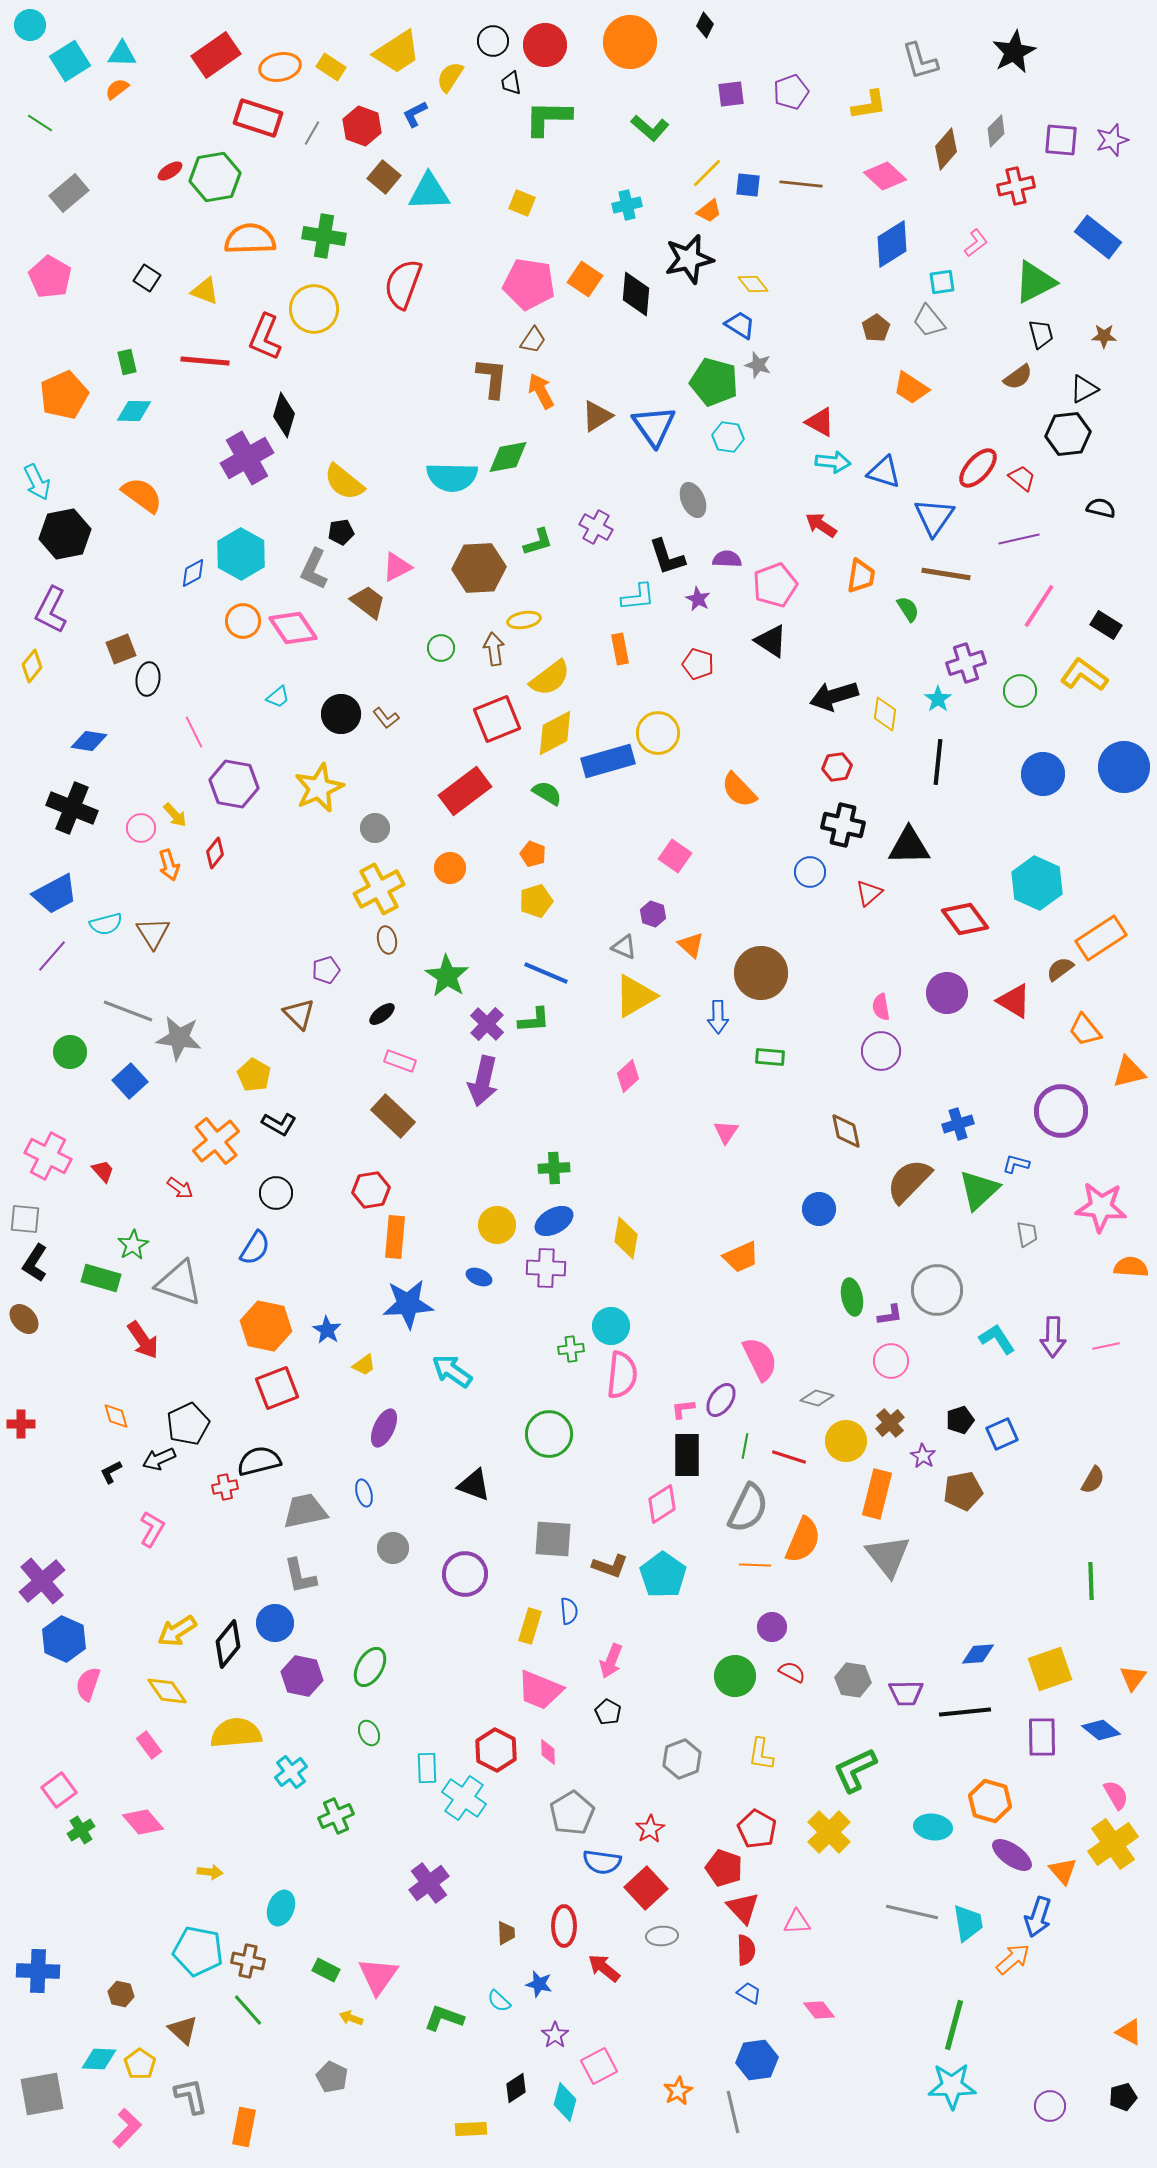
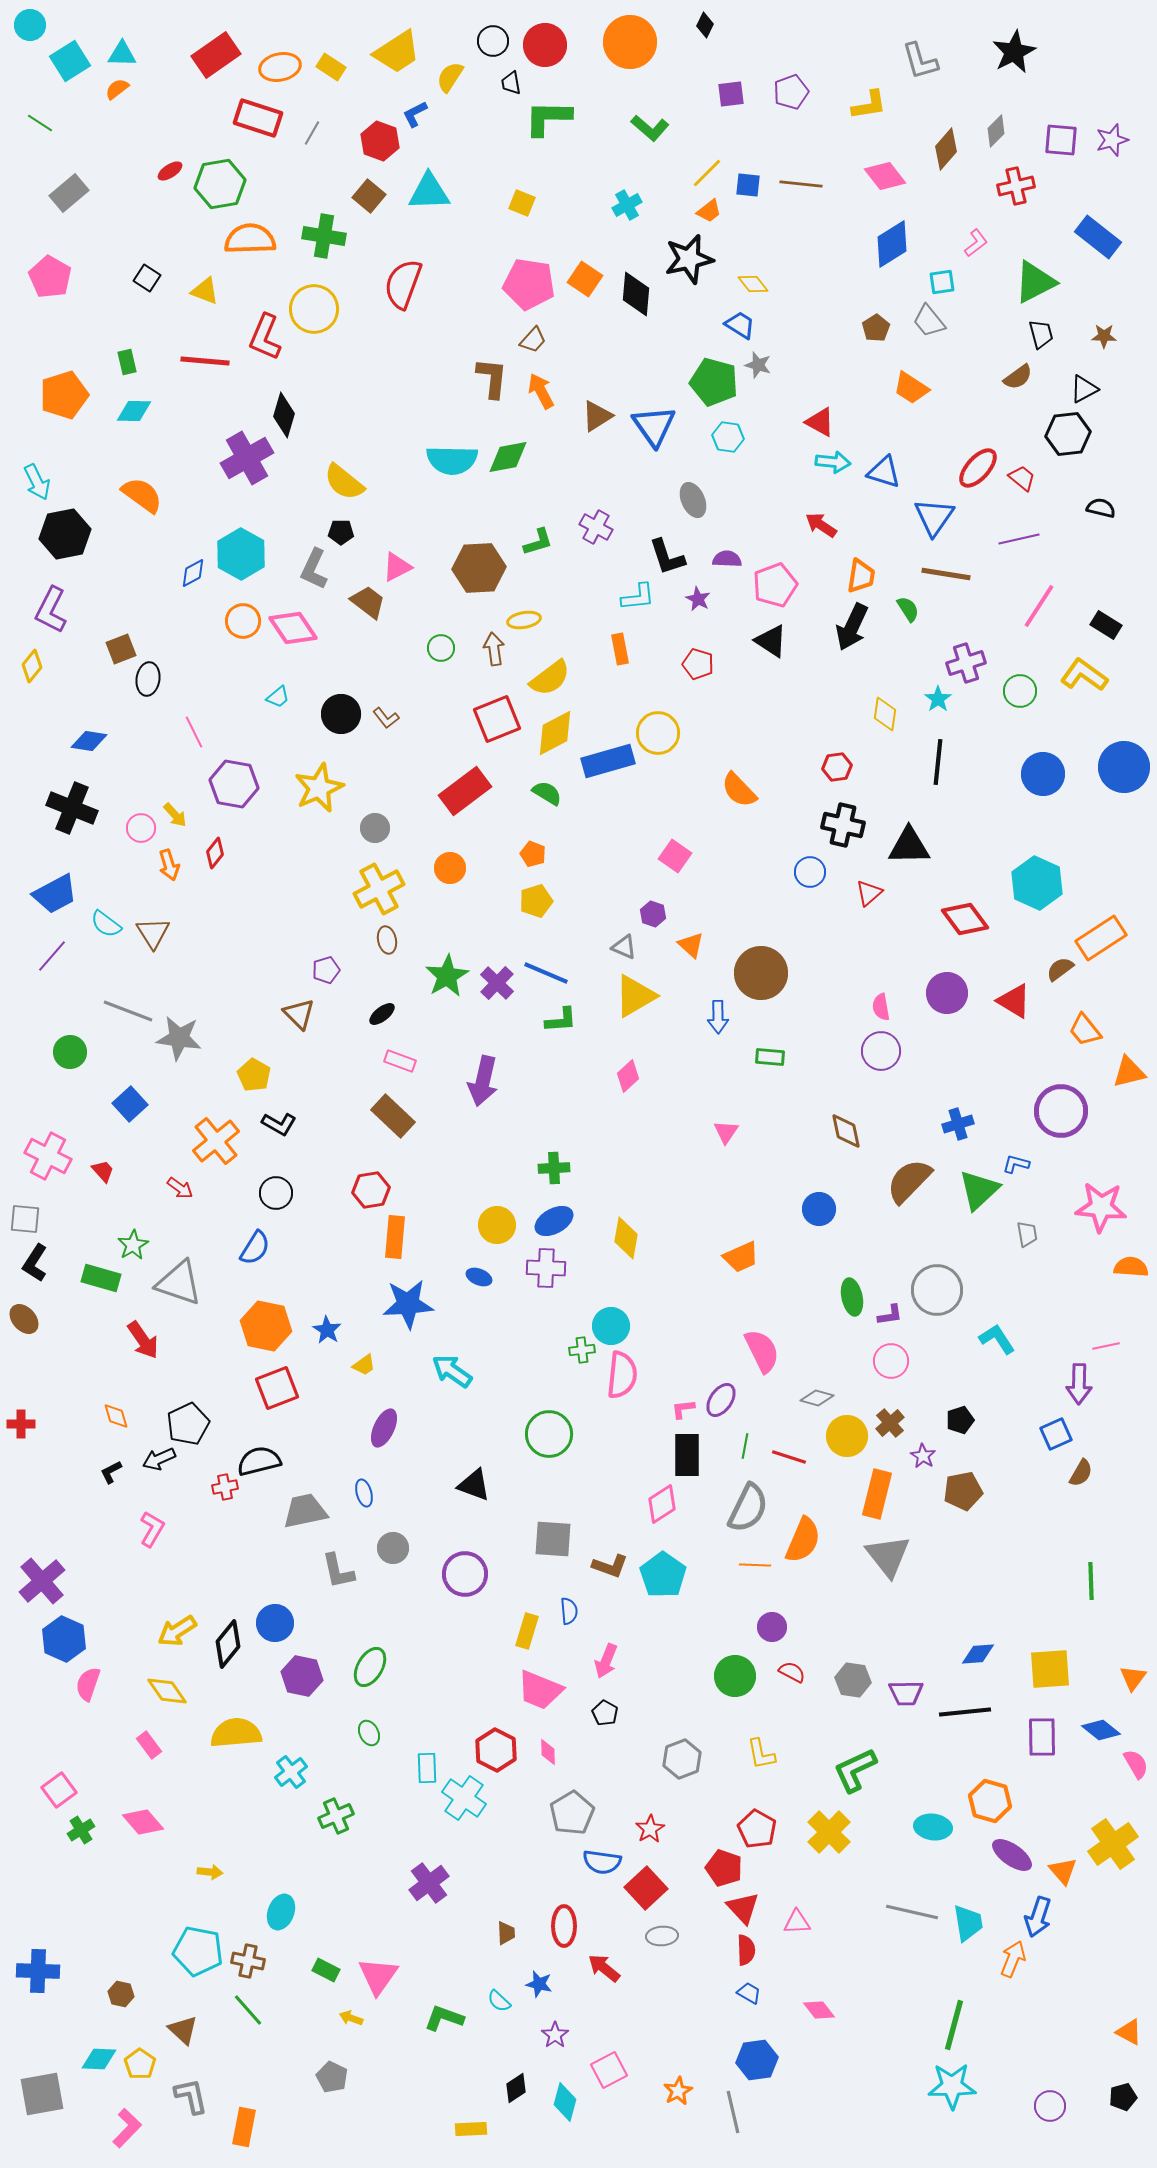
red hexagon at (362, 126): moved 18 px right, 15 px down
pink diamond at (885, 176): rotated 9 degrees clockwise
green hexagon at (215, 177): moved 5 px right, 7 px down
brown square at (384, 177): moved 15 px left, 19 px down
cyan cross at (627, 205): rotated 16 degrees counterclockwise
brown trapezoid at (533, 340): rotated 8 degrees clockwise
orange pentagon at (64, 395): rotated 6 degrees clockwise
cyan semicircle at (452, 477): moved 17 px up
black pentagon at (341, 532): rotated 10 degrees clockwise
black arrow at (834, 696): moved 18 px right, 69 px up; rotated 48 degrees counterclockwise
cyan semicircle at (106, 924): rotated 52 degrees clockwise
green star at (447, 976): rotated 9 degrees clockwise
green L-shape at (534, 1020): moved 27 px right
purple cross at (487, 1024): moved 10 px right, 41 px up
blue square at (130, 1081): moved 23 px down
purple arrow at (1053, 1337): moved 26 px right, 47 px down
green cross at (571, 1349): moved 11 px right, 1 px down
pink semicircle at (760, 1359): moved 2 px right, 8 px up
blue square at (1002, 1434): moved 54 px right
yellow circle at (846, 1441): moved 1 px right, 5 px up
brown semicircle at (1093, 1480): moved 12 px left, 7 px up
gray L-shape at (300, 1576): moved 38 px right, 5 px up
yellow rectangle at (530, 1626): moved 3 px left, 5 px down
pink arrow at (611, 1661): moved 5 px left
yellow square at (1050, 1669): rotated 15 degrees clockwise
black pentagon at (608, 1712): moved 3 px left, 1 px down
yellow L-shape at (761, 1754): rotated 20 degrees counterclockwise
pink semicircle at (1116, 1795): moved 20 px right, 31 px up
cyan ellipse at (281, 1908): moved 4 px down
orange arrow at (1013, 1959): rotated 27 degrees counterclockwise
pink square at (599, 2066): moved 10 px right, 4 px down
